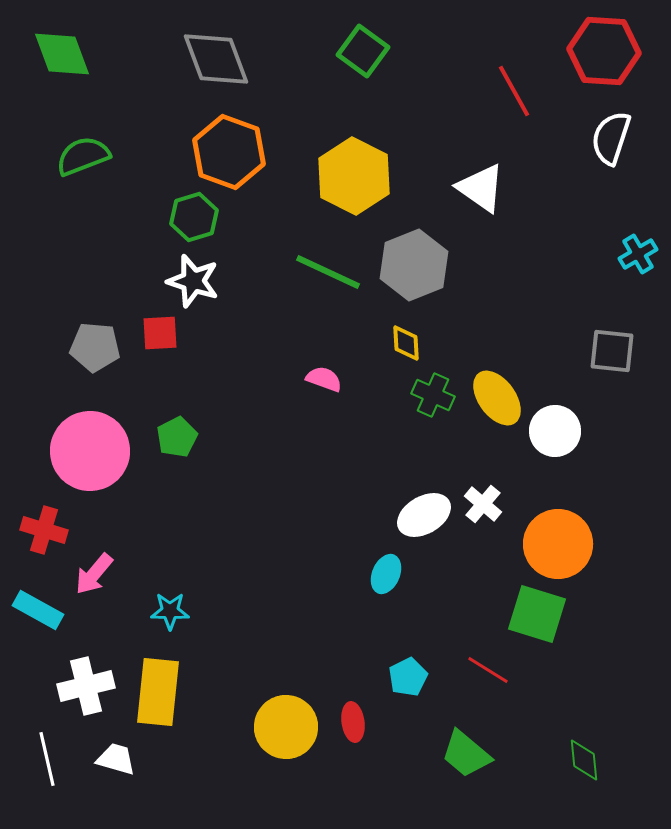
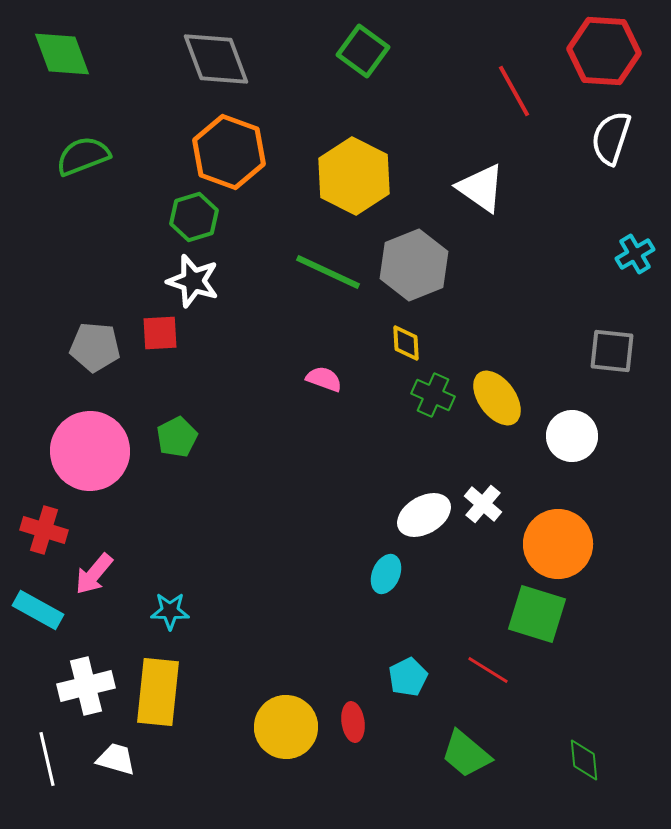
cyan cross at (638, 254): moved 3 px left
white circle at (555, 431): moved 17 px right, 5 px down
